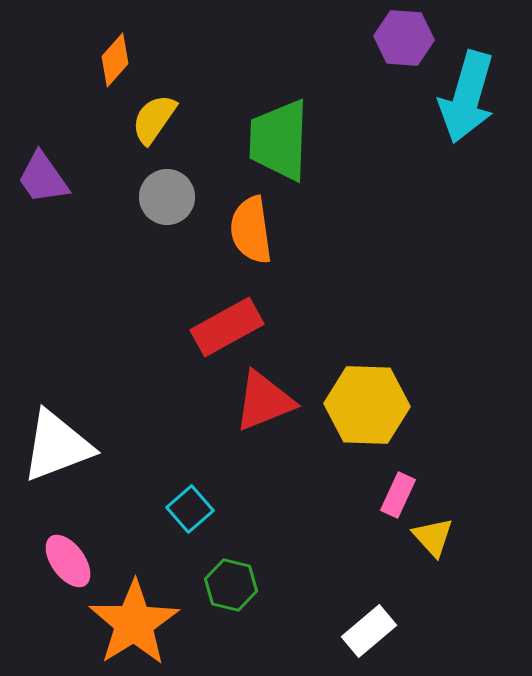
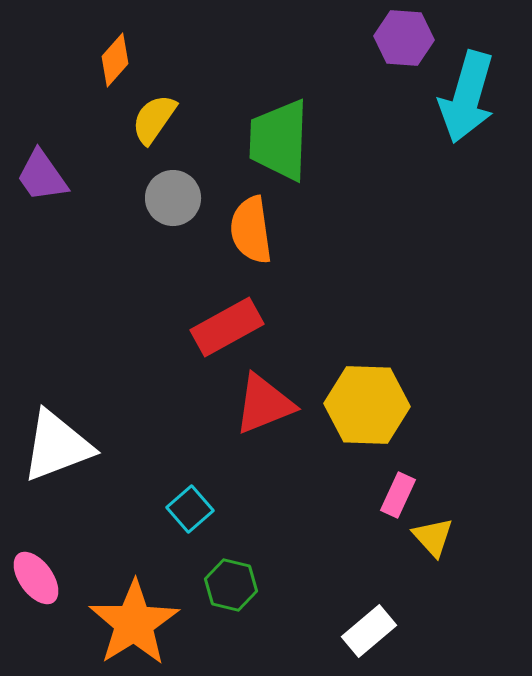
purple trapezoid: moved 1 px left, 2 px up
gray circle: moved 6 px right, 1 px down
red triangle: moved 3 px down
pink ellipse: moved 32 px left, 17 px down
